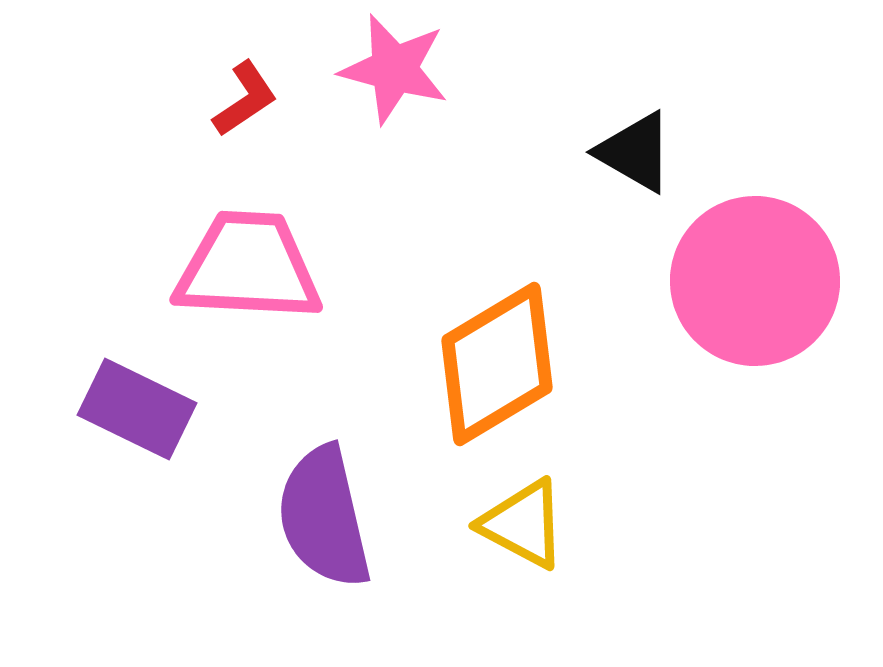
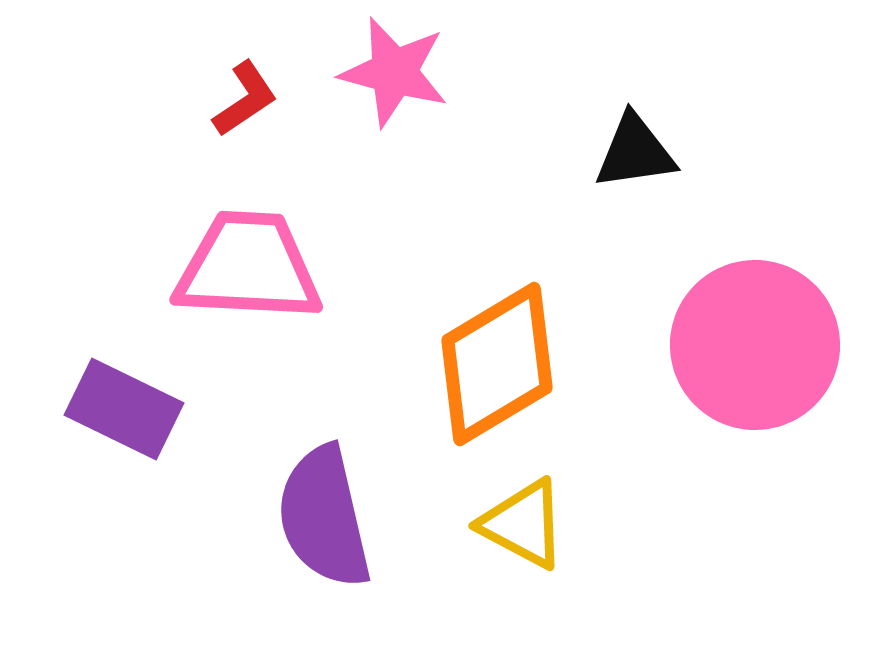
pink star: moved 3 px down
black triangle: rotated 38 degrees counterclockwise
pink circle: moved 64 px down
purple rectangle: moved 13 px left
